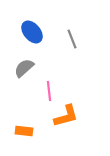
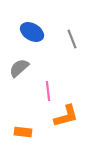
blue ellipse: rotated 20 degrees counterclockwise
gray semicircle: moved 5 px left
pink line: moved 1 px left
orange rectangle: moved 1 px left, 1 px down
